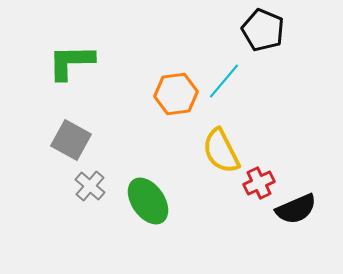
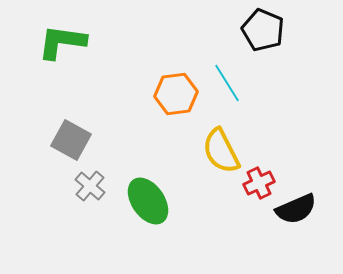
green L-shape: moved 9 px left, 20 px up; rotated 9 degrees clockwise
cyan line: moved 3 px right, 2 px down; rotated 72 degrees counterclockwise
